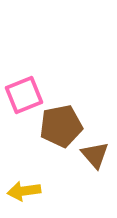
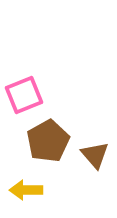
brown pentagon: moved 13 px left, 15 px down; rotated 18 degrees counterclockwise
yellow arrow: moved 2 px right, 1 px up; rotated 8 degrees clockwise
